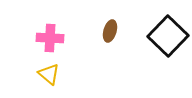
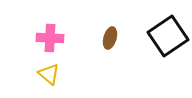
brown ellipse: moved 7 px down
black square: rotated 12 degrees clockwise
